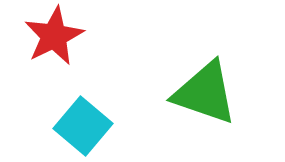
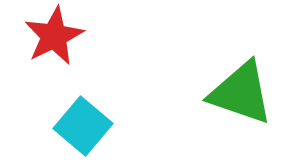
green triangle: moved 36 px right
